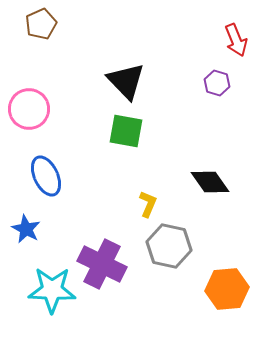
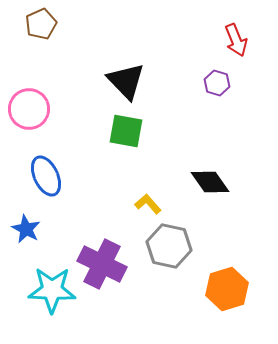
yellow L-shape: rotated 64 degrees counterclockwise
orange hexagon: rotated 12 degrees counterclockwise
